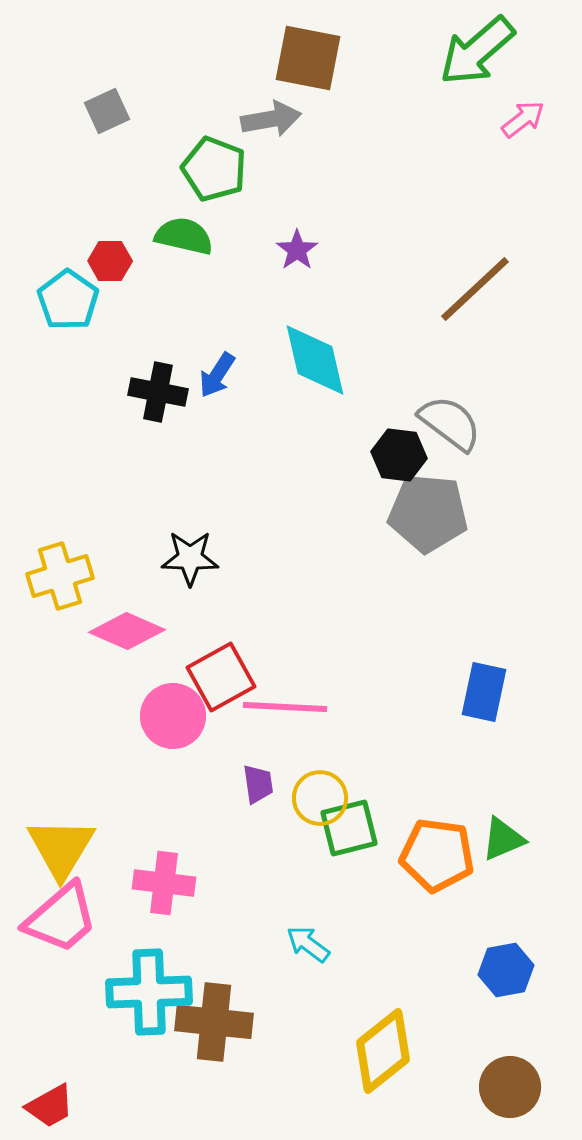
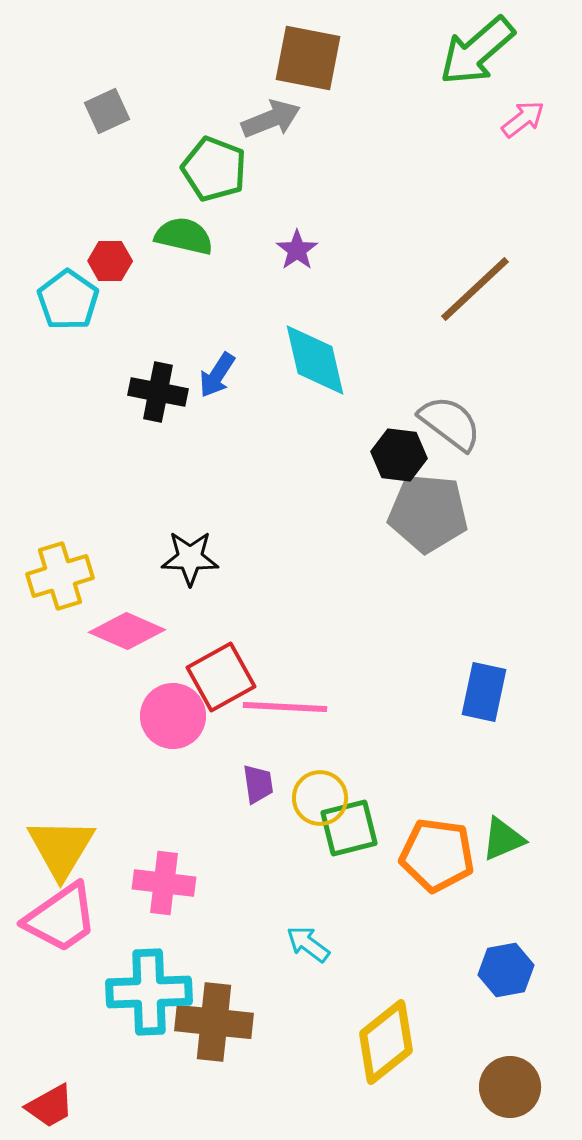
gray arrow: rotated 12 degrees counterclockwise
pink trapezoid: rotated 6 degrees clockwise
yellow diamond: moved 3 px right, 9 px up
